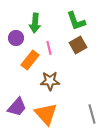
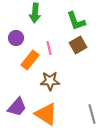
green arrow: moved 10 px up
orange triangle: rotated 15 degrees counterclockwise
